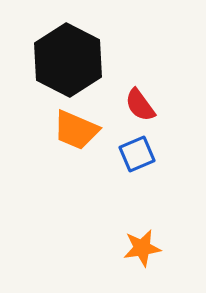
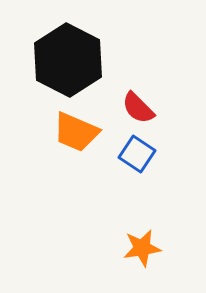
red semicircle: moved 2 px left, 3 px down; rotated 9 degrees counterclockwise
orange trapezoid: moved 2 px down
blue square: rotated 33 degrees counterclockwise
